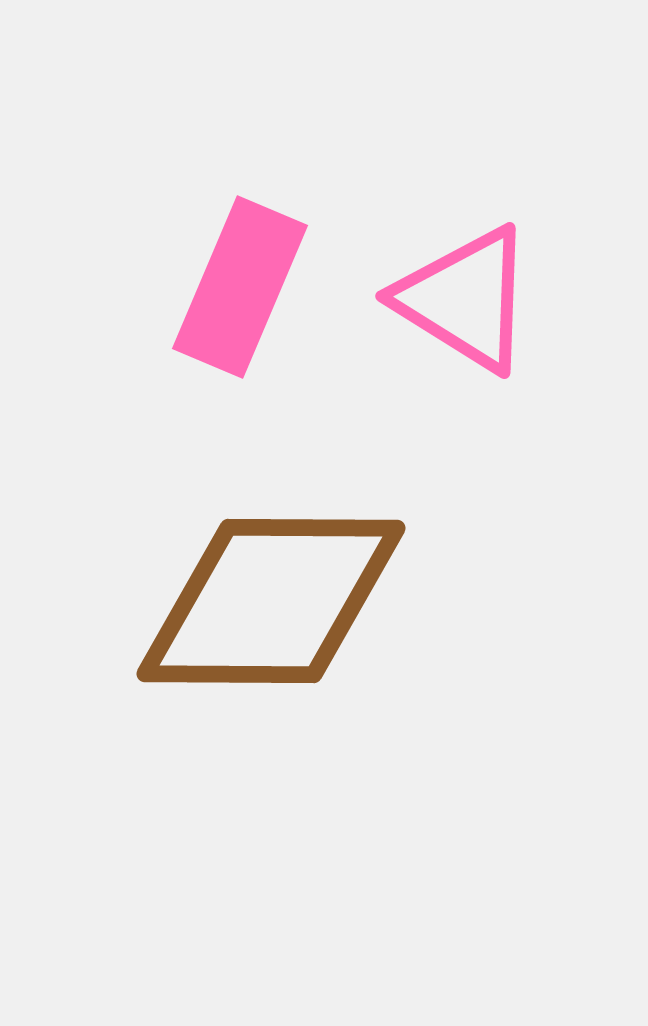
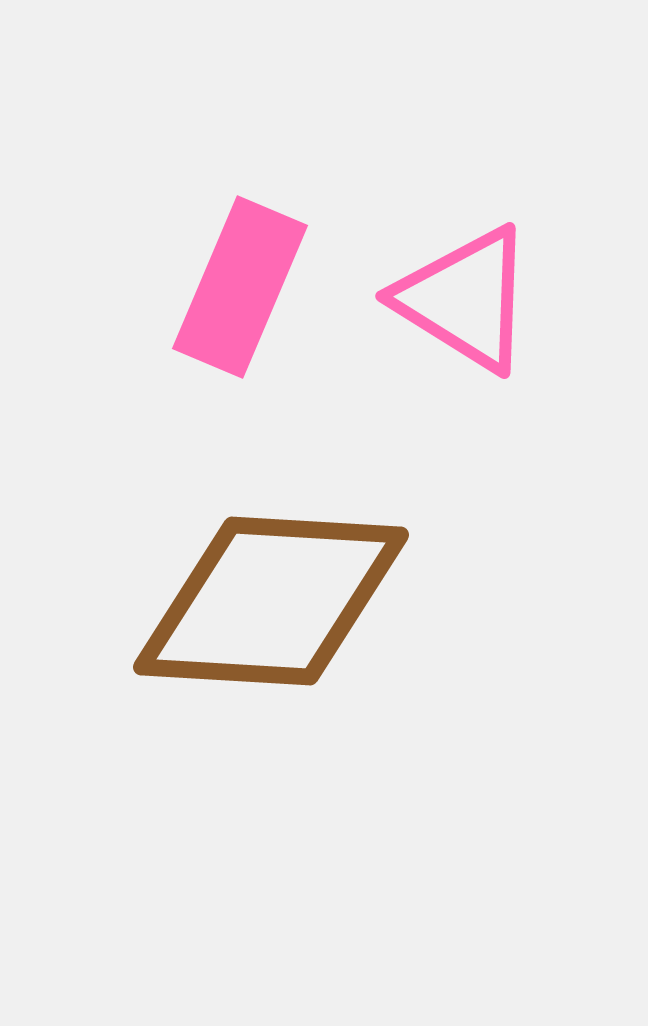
brown diamond: rotated 3 degrees clockwise
